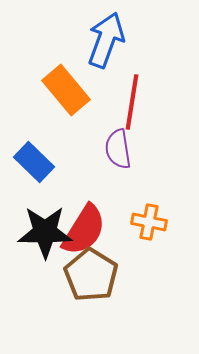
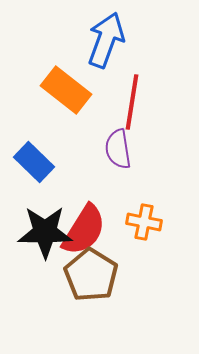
orange rectangle: rotated 12 degrees counterclockwise
orange cross: moved 5 px left
